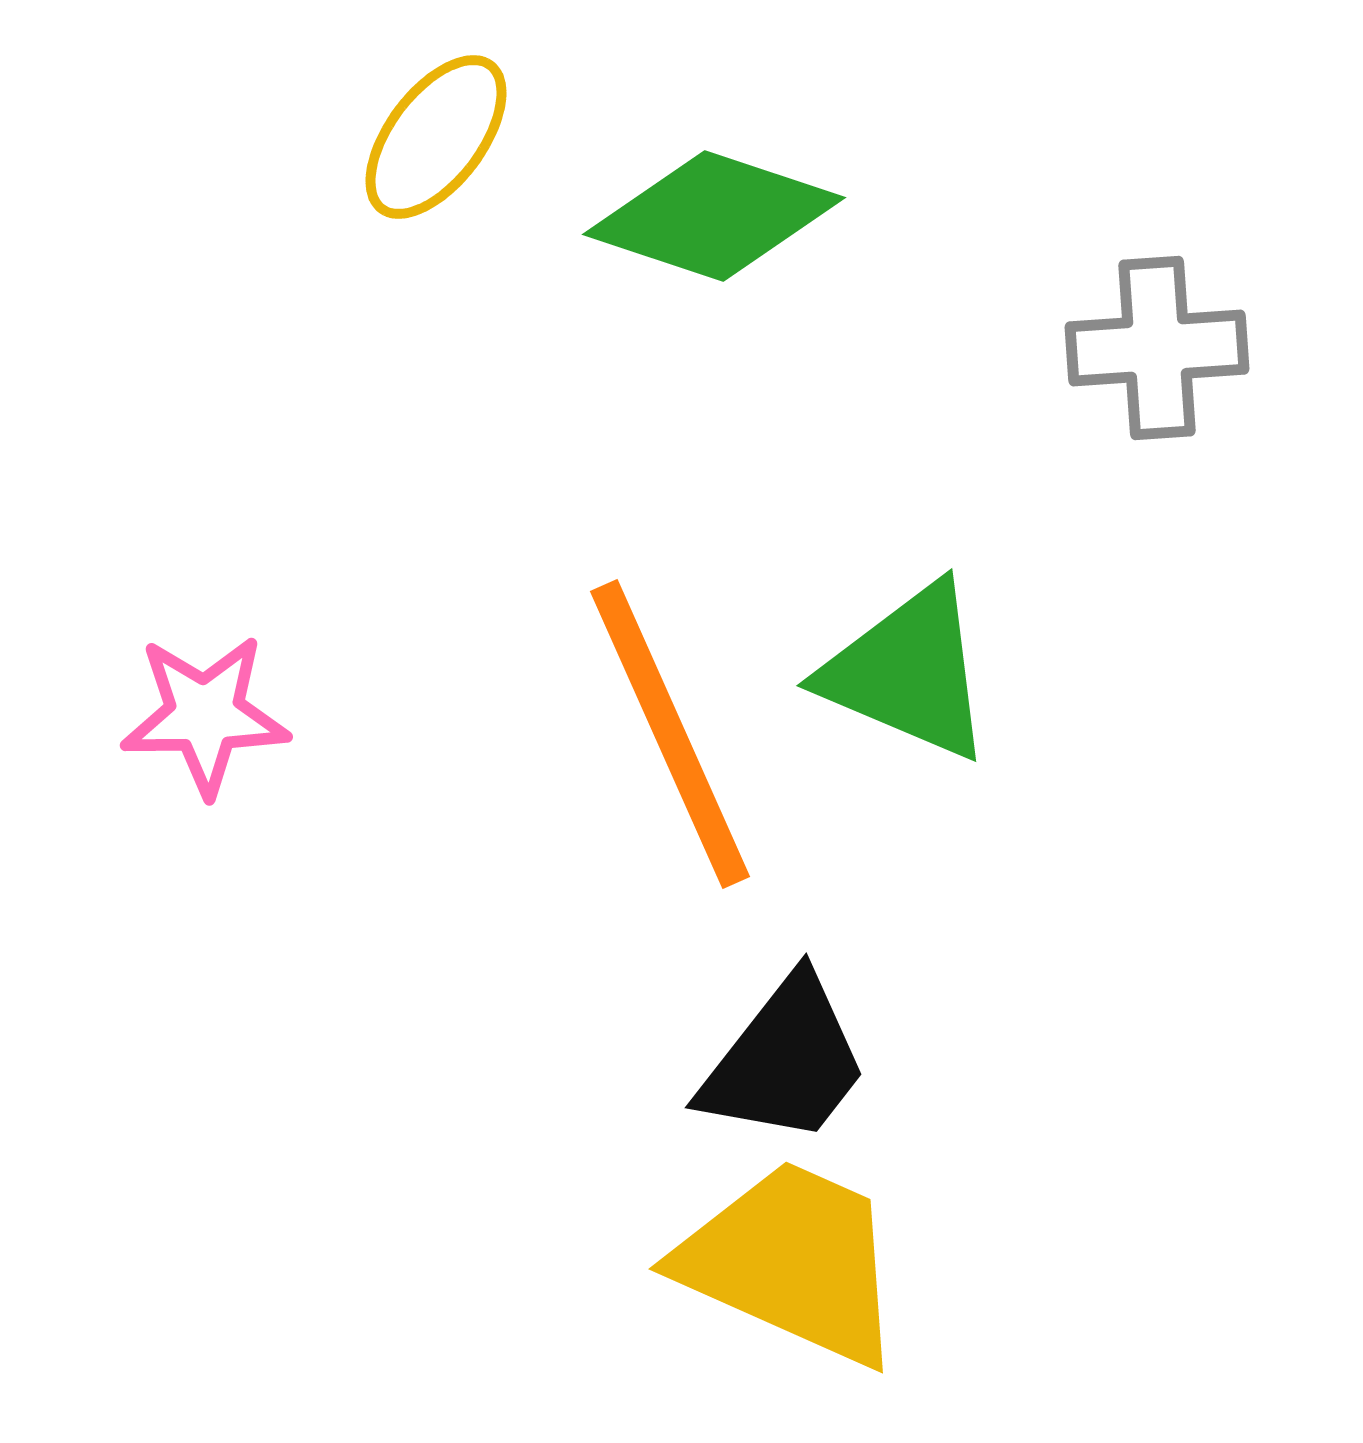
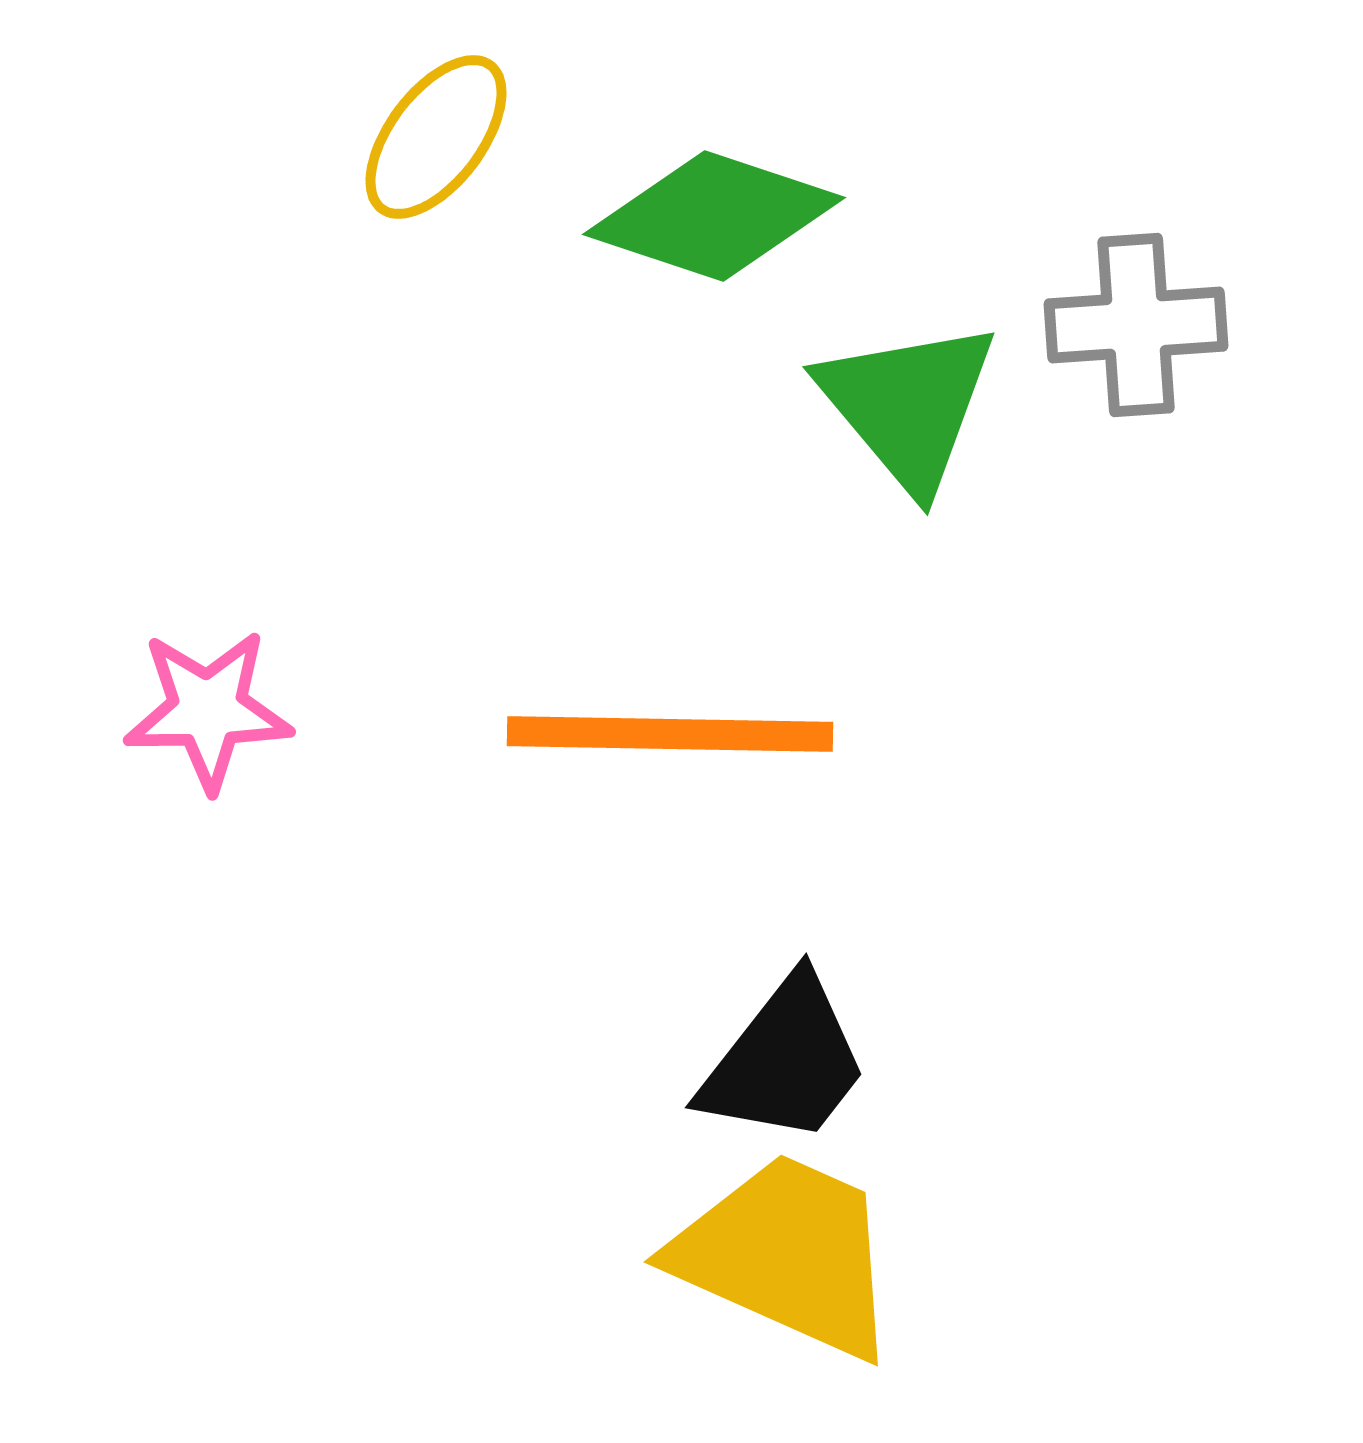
gray cross: moved 21 px left, 23 px up
green triangle: moved 267 px up; rotated 27 degrees clockwise
pink star: moved 3 px right, 5 px up
orange line: rotated 65 degrees counterclockwise
yellow trapezoid: moved 5 px left, 7 px up
